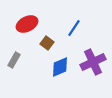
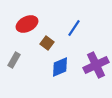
purple cross: moved 3 px right, 3 px down
